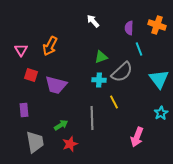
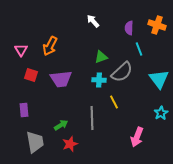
purple trapezoid: moved 5 px right, 6 px up; rotated 20 degrees counterclockwise
